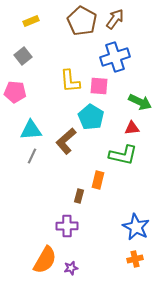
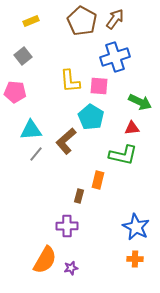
gray line: moved 4 px right, 2 px up; rotated 14 degrees clockwise
orange cross: rotated 14 degrees clockwise
